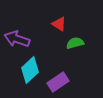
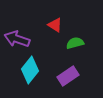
red triangle: moved 4 px left, 1 px down
cyan diamond: rotated 8 degrees counterclockwise
purple rectangle: moved 10 px right, 6 px up
